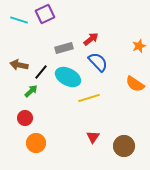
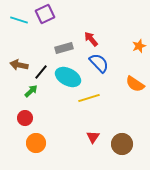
red arrow: rotated 91 degrees counterclockwise
blue semicircle: moved 1 px right, 1 px down
brown circle: moved 2 px left, 2 px up
